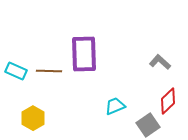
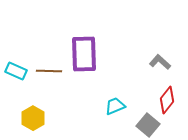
red diamond: moved 1 px left, 1 px up; rotated 8 degrees counterclockwise
gray square: rotated 15 degrees counterclockwise
